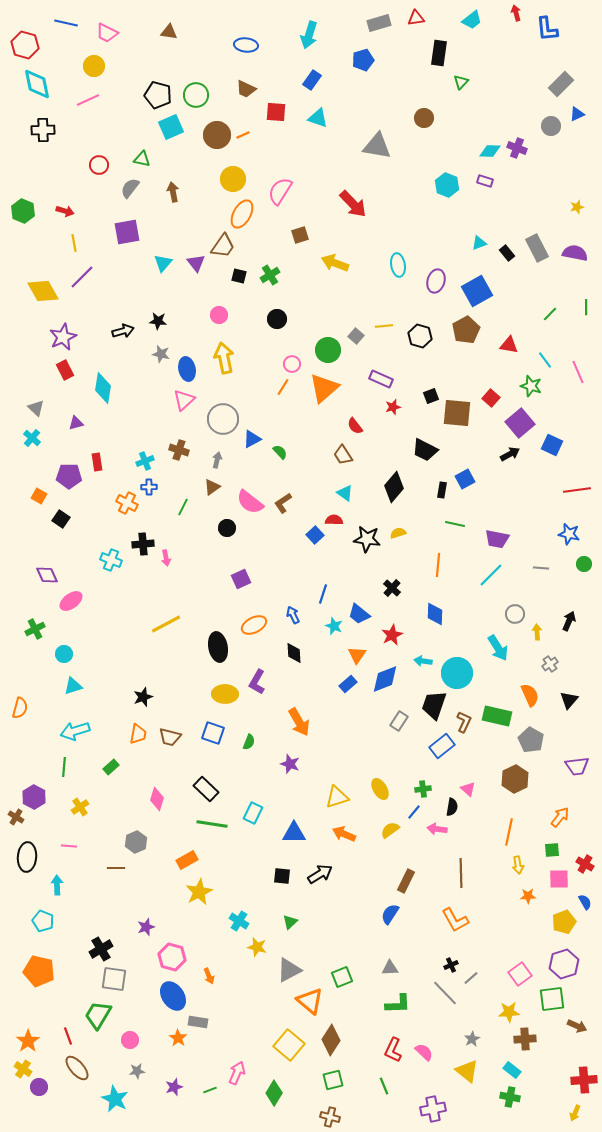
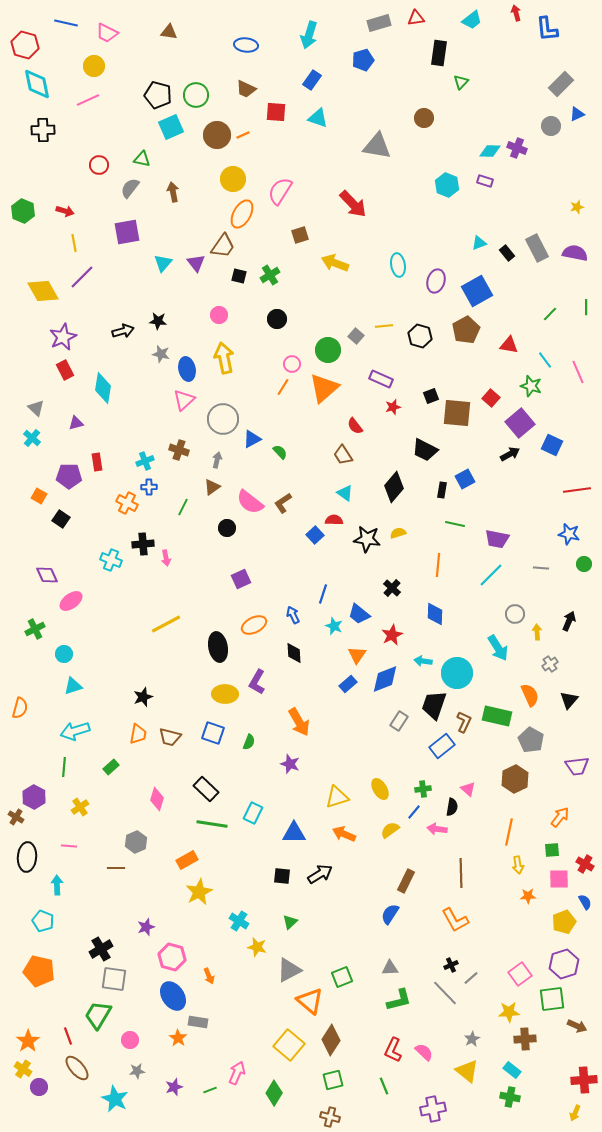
green L-shape at (398, 1004): moved 1 px right, 4 px up; rotated 12 degrees counterclockwise
